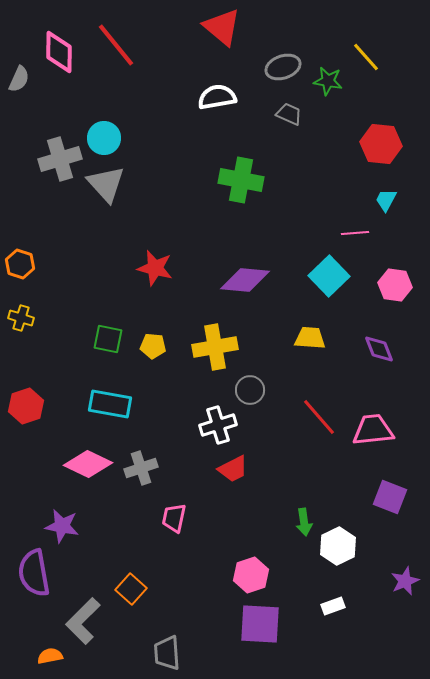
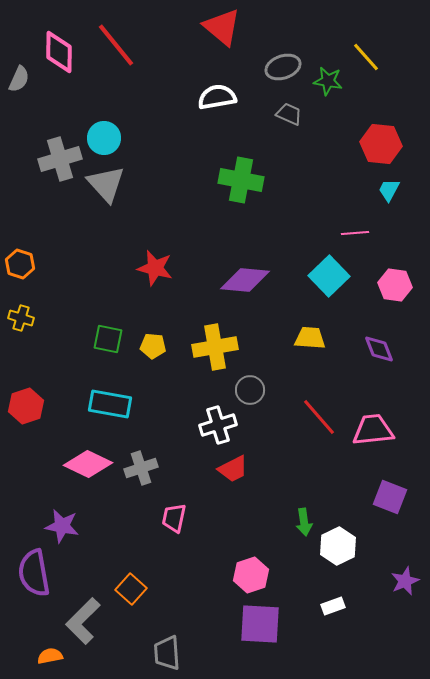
cyan trapezoid at (386, 200): moved 3 px right, 10 px up
